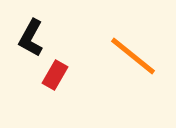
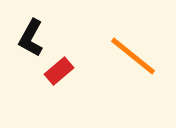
red rectangle: moved 4 px right, 4 px up; rotated 20 degrees clockwise
